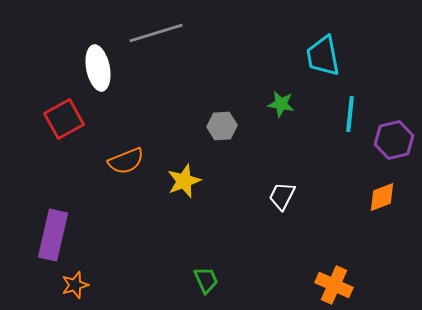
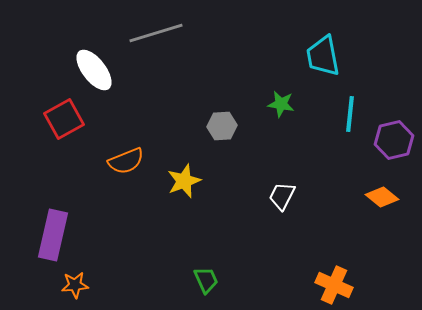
white ellipse: moved 4 px left, 2 px down; rotated 27 degrees counterclockwise
orange diamond: rotated 60 degrees clockwise
orange star: rotated 12 degrees clockwise
